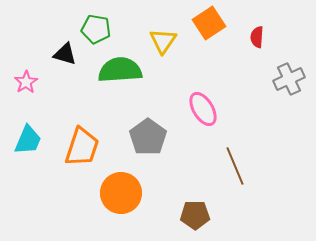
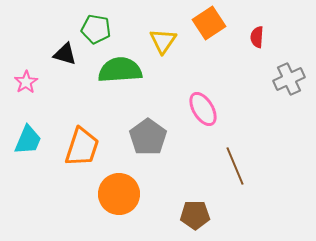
orange circle: moved 2 px left, 1 px down
